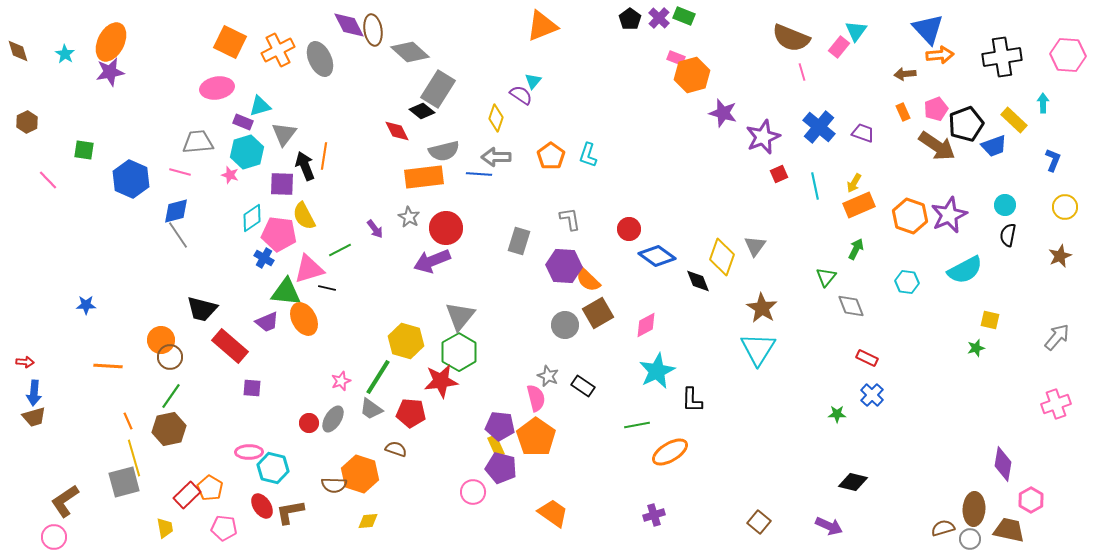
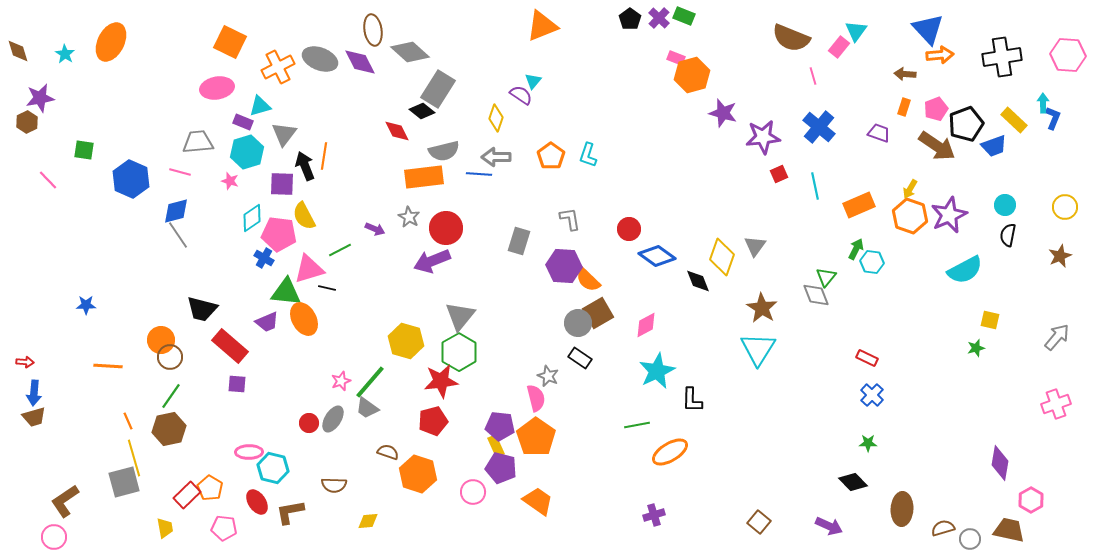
purple diamond at (349, 25): moved 11 px right, 37 px down
orange cross at (278, 50): moved 17 px down
gray ellipse at (320, 59): rotated 44 degrees counterclockwise
purple star at (110, 72): moved 70 px left, 26 px down
pink line at (802, 72): moved 11 px right, 4 px down
brown arrow at (905, 74): rotated 10 degrees clockwise
orange rectangle at (903, 112): moved 1 px right, 5 px up; rotated 42 degrees clockwise
purple trapezoid at (863, 133): moved 16 px right
purple star at (763, 137): rotated 16 degrees clockwise
blue L-shape at (1053, 160): moved 42 px up
pink star at (230, 175): moved 6 px down
yellow arrow at (854, 183): moved 56 px right, 6 px down
purple arrow at (375, 229): rotated 30 degrees counterclockwise
cyan hexagon at (907, 282): moved 35 px left, 20 px up
gray diamond at (851, 306): moved 35 px left, 11 px up
gray circle at (565, 325): moved 13 px right, 2 px up
green line at (378, 377): moved 8 px left, 5 px down; rotated 9 degrees clockwise
black rectangle at (583, 386): moved 3 px left, 28 px up
purple square at (252, 388): moved 15 px left, 4 px up
gray trapezoid at (371, 409): moved 4 px left, 1 px up
red pentagon at (411, 413): moved 22 px right, 8 px down; rotated 20 degrees counterclockwise
green star at (837, 414): moved 31 px right, 29 px down
brown semicircle at (396, 449): moved 8 px left, 3 px down
purple diamond at (1003, 464): moved 3 px left, 1 px up
orange hexagon at (360, 474): moved 58 px right
black diamond at (853, 482): rotated 32 degrees clockwise
red ellipse at (262, 506): moved 5 px left, 4 px up
brown ellipse at (974, 509): moved 72 px left
orange trapezoid at (553, 513): moved 15 px left, 12 px up
